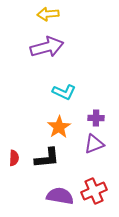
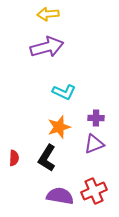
orange star: rotated 15 degrees clockwise
black L-shape: rotated 128 degrees clockwise
